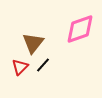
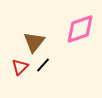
brown triangle: moved 1 px right, 1 px up
